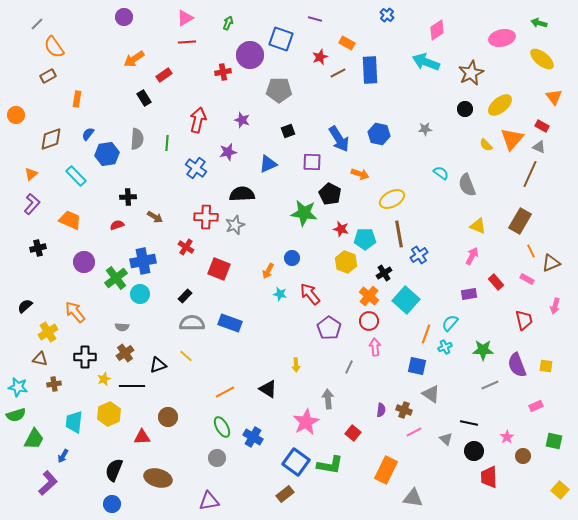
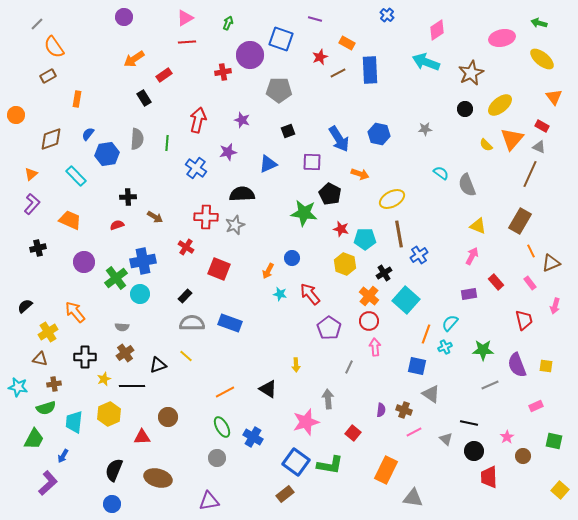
yellow hexagon at (346, 262): moved 1 px left, 2 px down
pink rectangle at (527, 279): moved 3 px right, 4 px down; rotated 24 degrees clockwise
green semicircle at (16, 415): moved 30 px right, 7 px up
pink star at (306, 422): rotated 12 degrees clockwise
